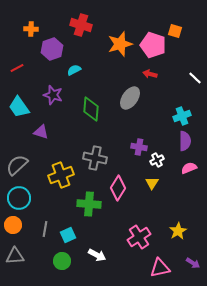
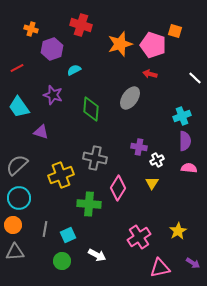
orange cross: rotated 16 degrees clockwise
pink semicircle: rotated 28 degrees clockwise
gray triangle: moved 4 px up
